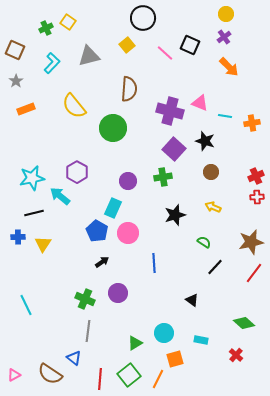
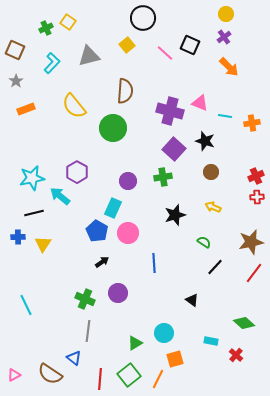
brown semicircle at (129, 89): moved 4 px left, 2 px down
cyan rectangle at (201, 340): moved 10 px right, 1 px down
